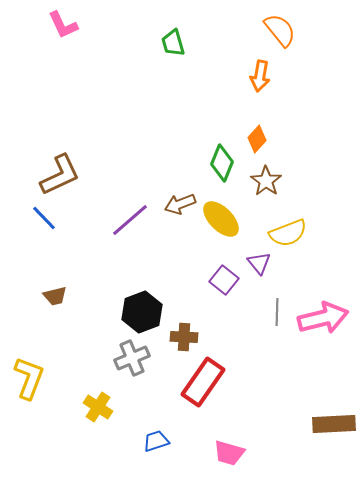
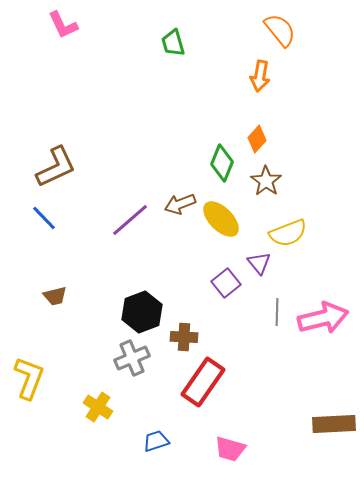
brown L-shape: moved 4 px left, 8 px up
purple square: moved 2 px right, 3 px down; rotated 12 degrees clockwise
pink trapezoid: moved 1 px right, 4 px up
